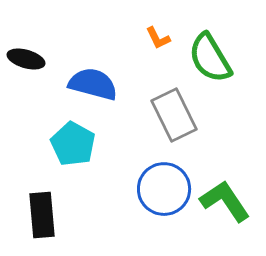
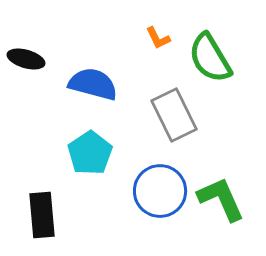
cyan pentagon: moved 17 px right, 9 px down; rotated 9 degrees clockwise
blue circle: moved 4 px left, 2 px down
green L-shape: moved 4 px left, 2 px up; rotated 10 degrees clockwise
